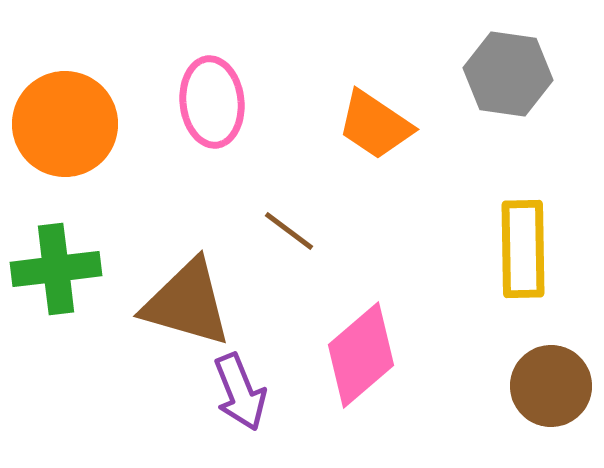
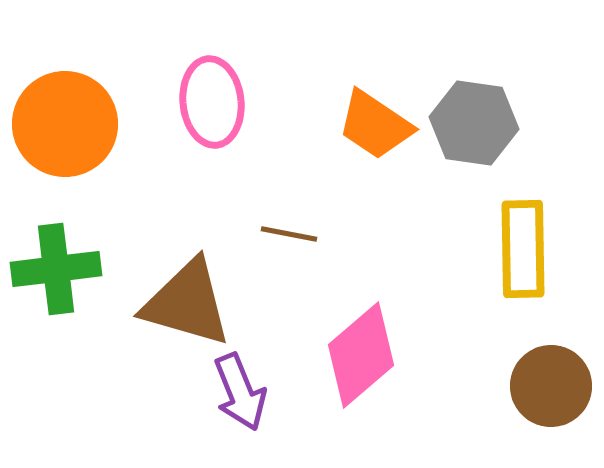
gray hexagon: moved 34 px left, 49 px down
brown line: moved 3 px down; rotated 26 degrees counterclockwise
